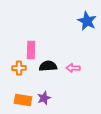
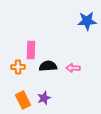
blue star: rotated 30 degrees counterclockwise
orange cross: moved 1 px left, 1 px up
orange rectangle: rotated 54 degrees clockwise
